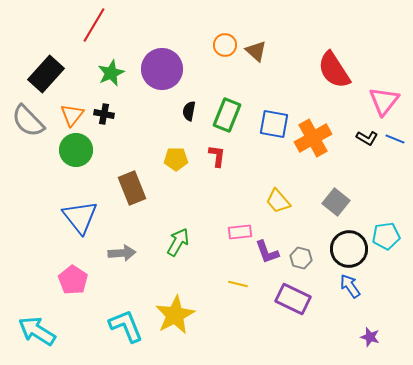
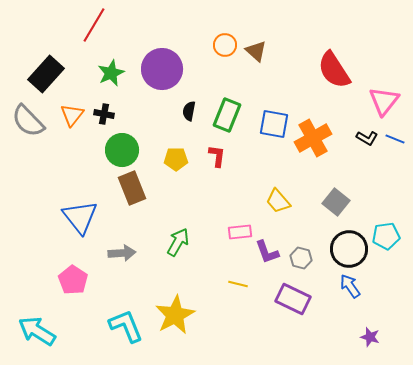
green circle: moved 46 px right
